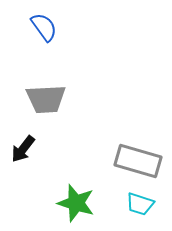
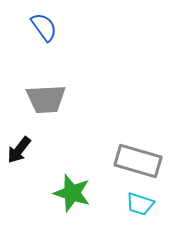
black arrow: moved 4 px left, 1 px down
green star: moved 4 px left, 10 px up
